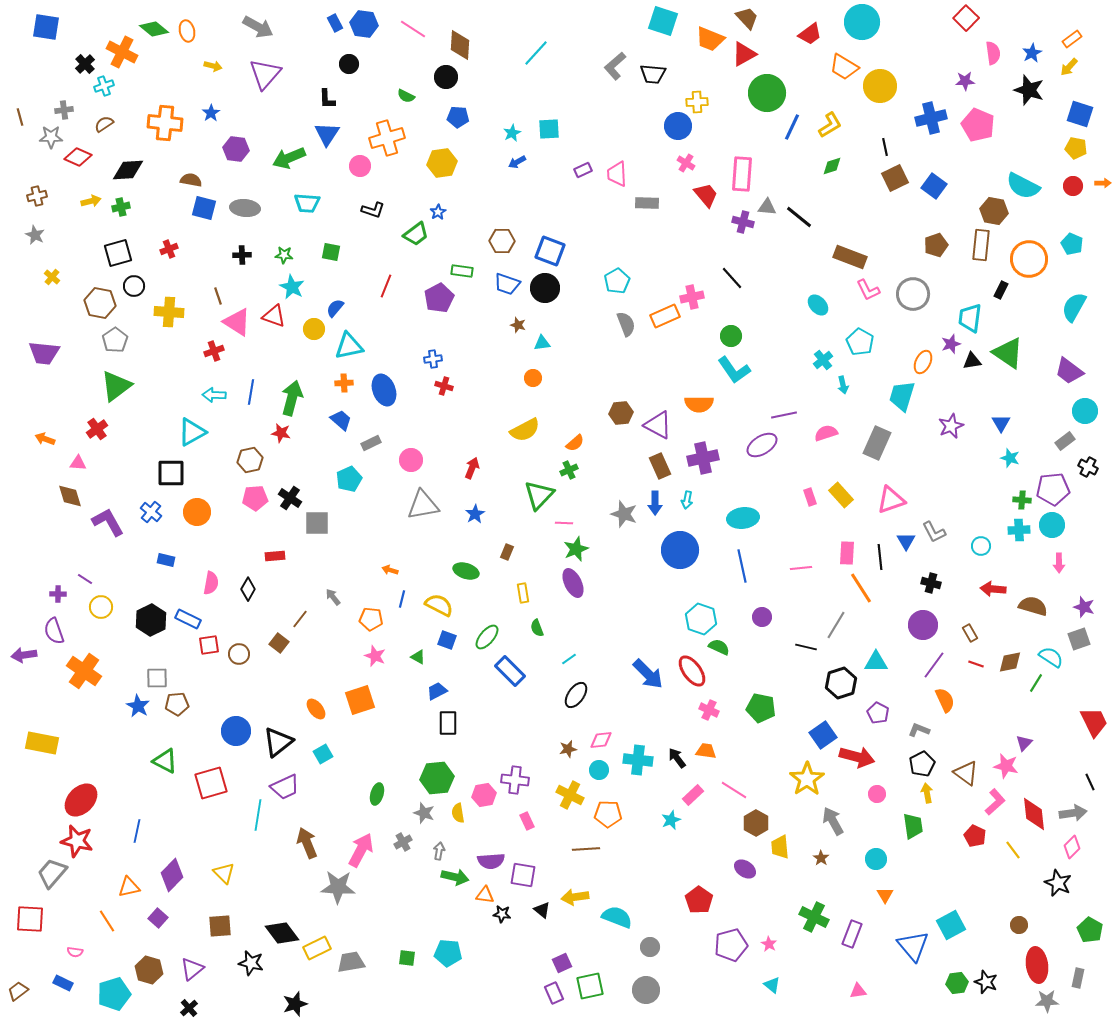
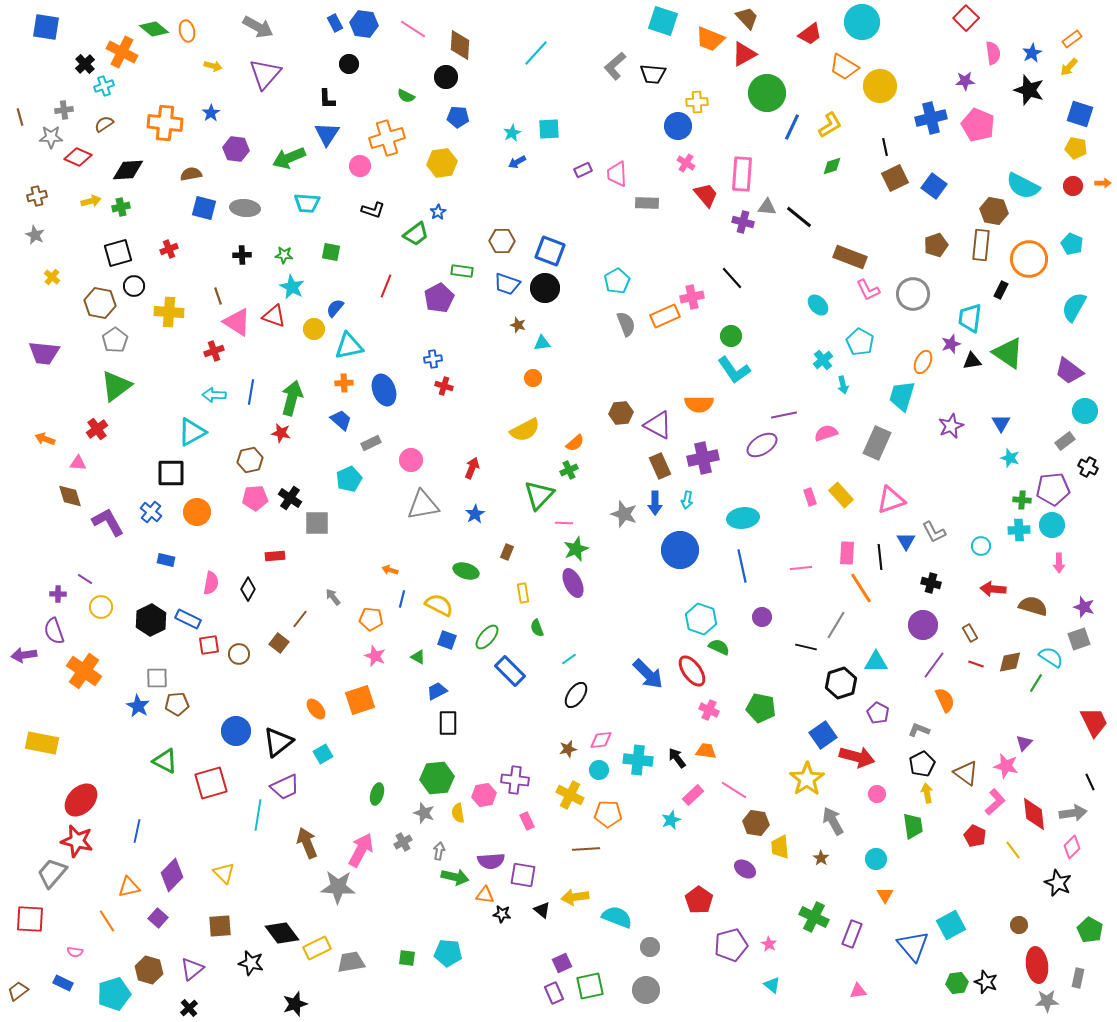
brown semicircle at (191, 180): moved 6 px up; rotated 20 degrees counterclockwise
brown hexagon at (756, 823): rotated 20 degrees counterclockwise
